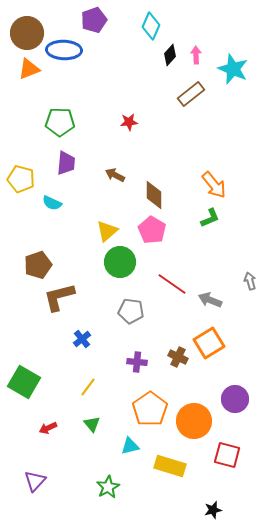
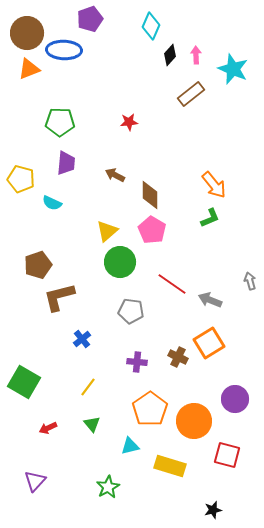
purple pentagon at (94, 20): moved 4 px left, 1 px up
brown diamond at (154, 195): moved 4 px left
